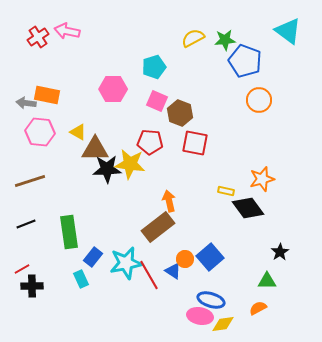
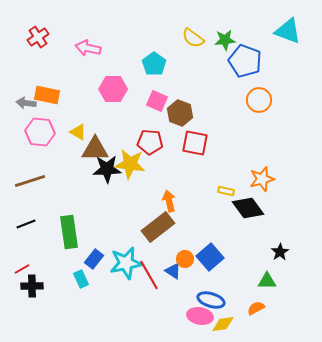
pink arrow at (67, 31): moved 21 px right, 17 px down
cyan triangle at (288, 31): rotated 16 degrees counterclockwise
yellow semicircle at (193, 38): rotated 115 degrees counterclockwise
cyan pentagon at (154, 67): moved 3 px up; rotated 20 degrees counterclockwise
blue rectangle at (93, 257): moved 1 px right, 2 px down
orange semicircle at (258, 308): moved 2 px left
